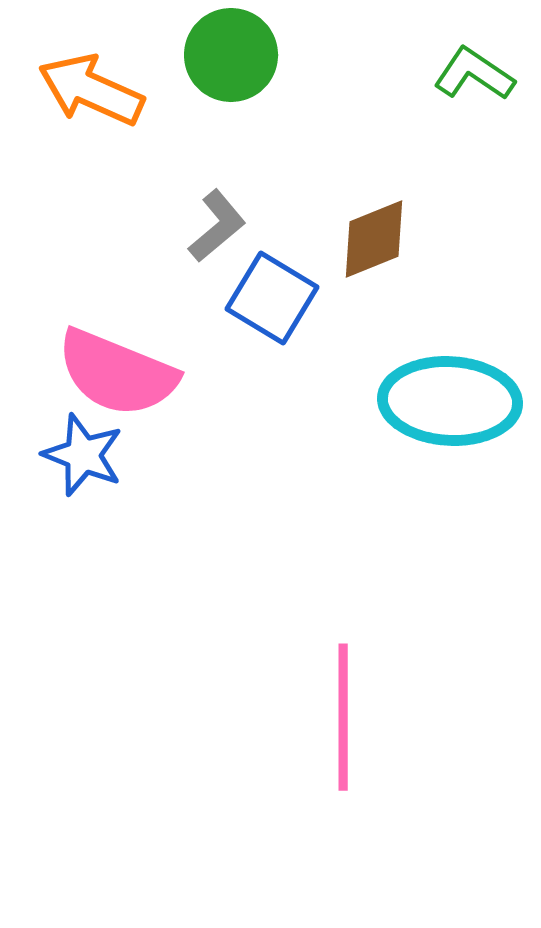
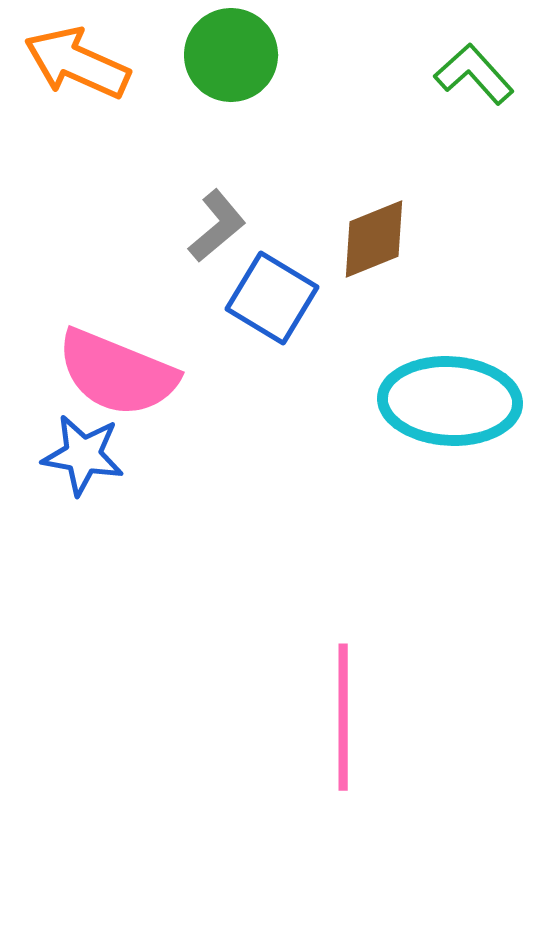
green L-shape: rotated 14 degrees clockwise
orange arrow: moved 14 px left, 27 px up
blue star: rotated 12 degrees counterclockwise
